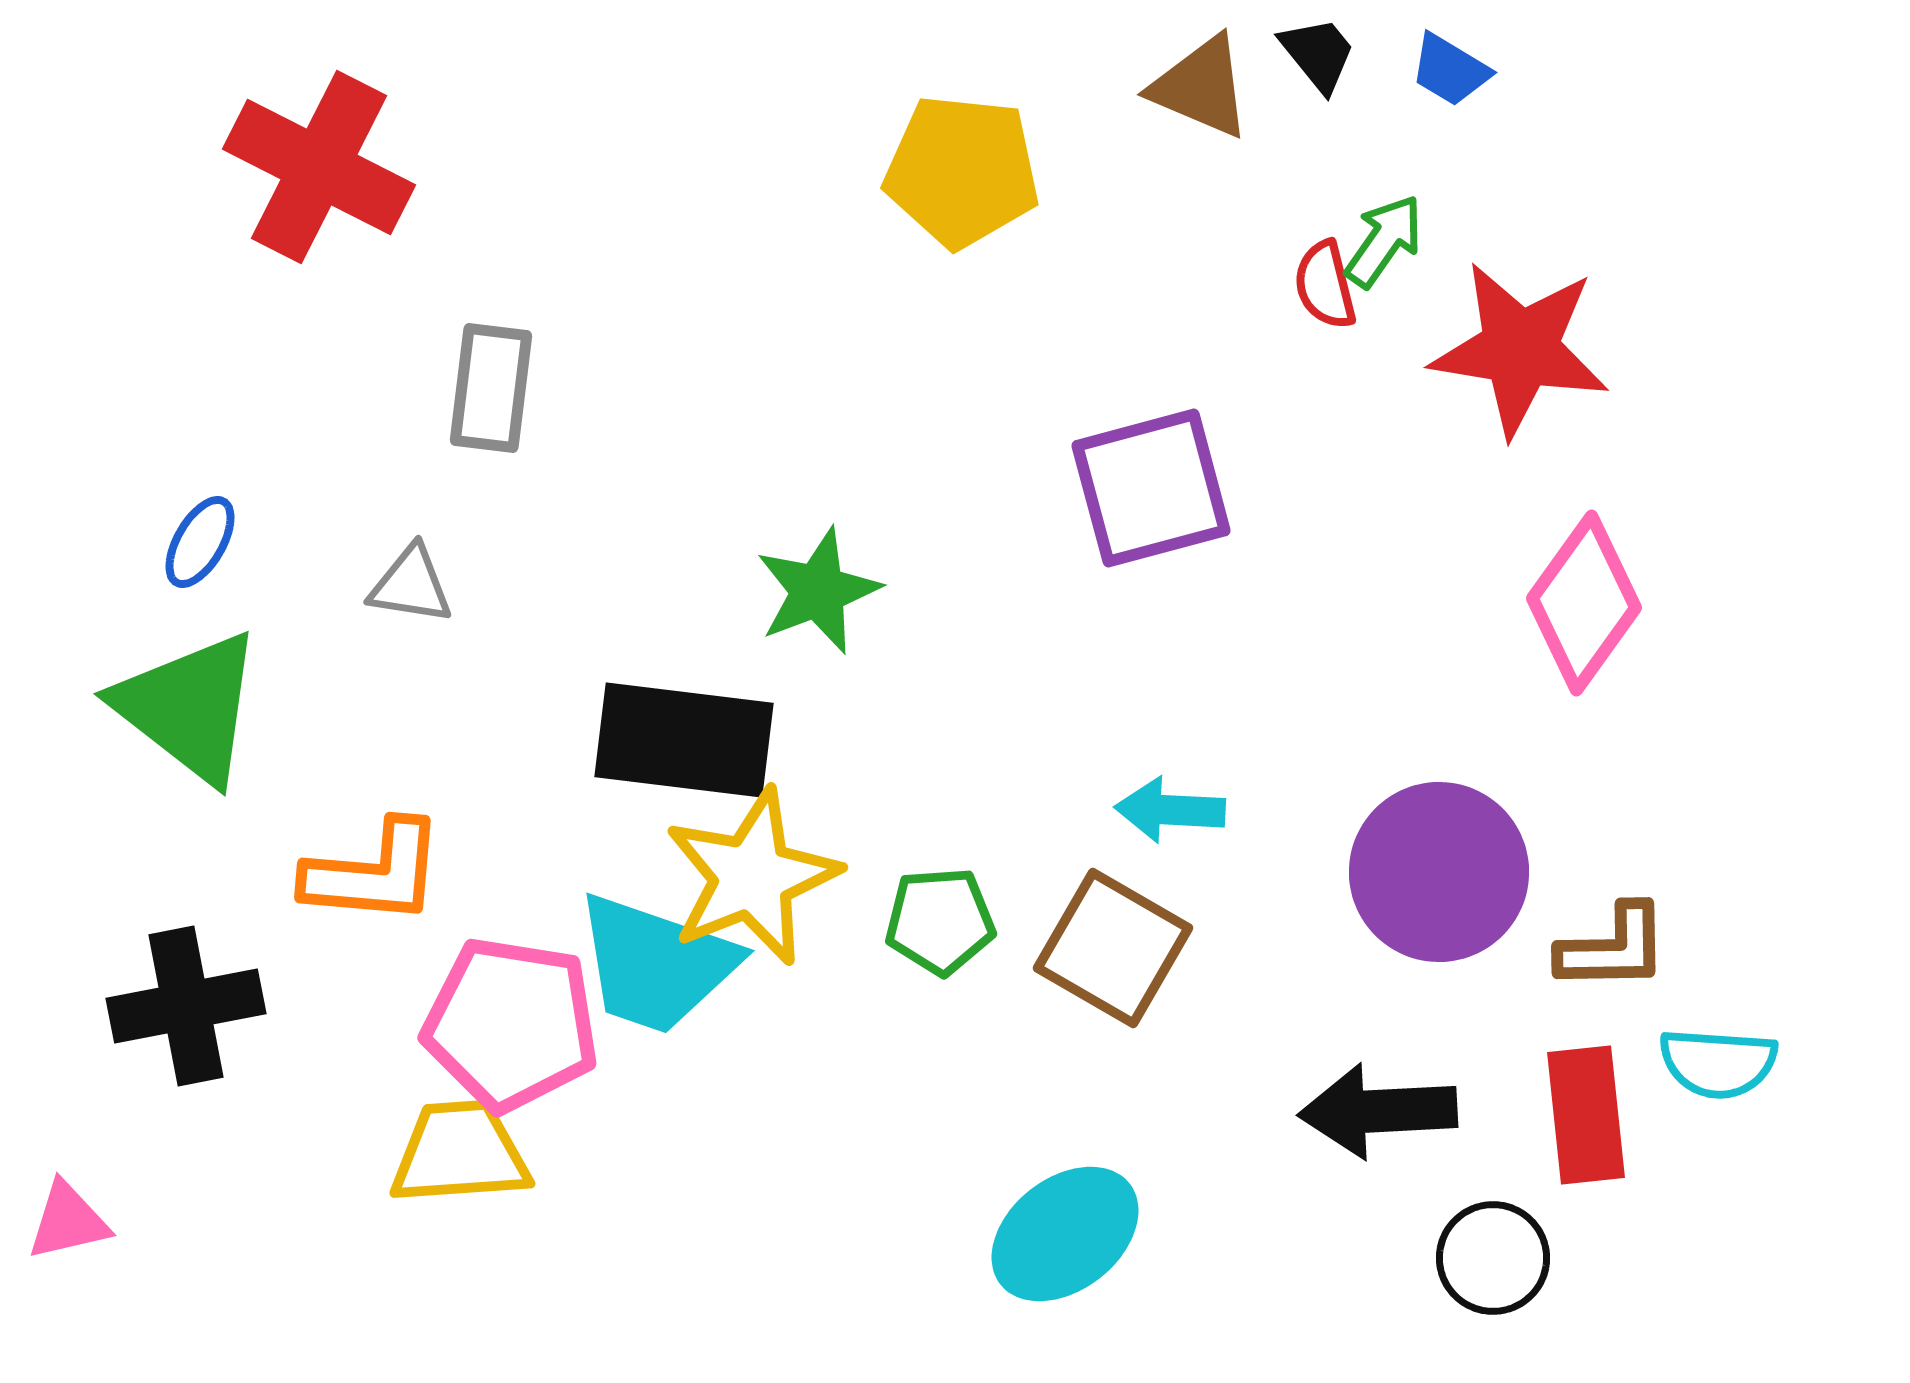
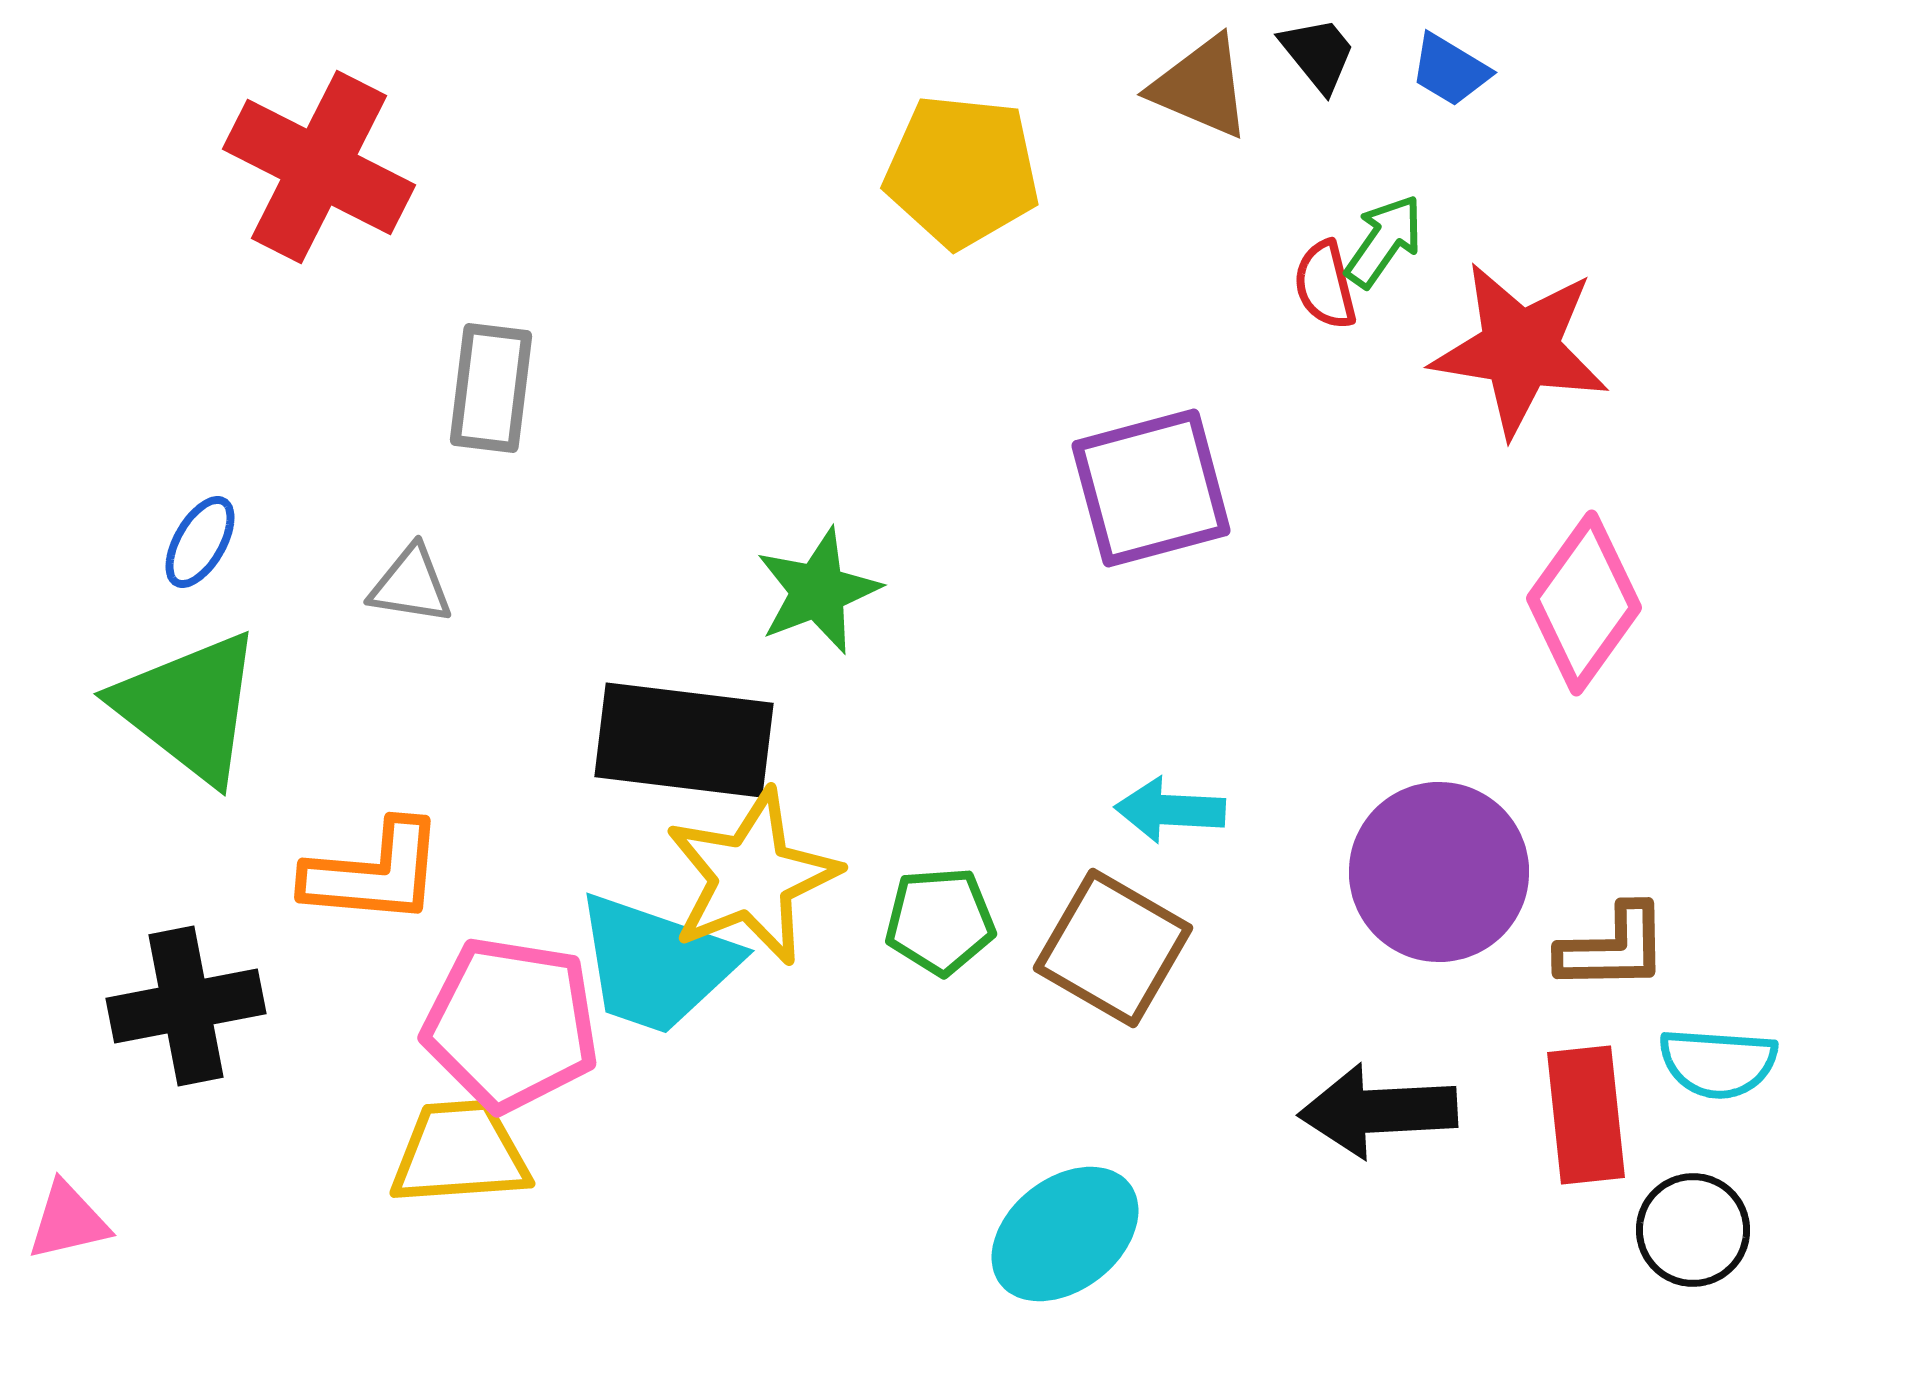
black circle: moved 200 px right, 28 px up
